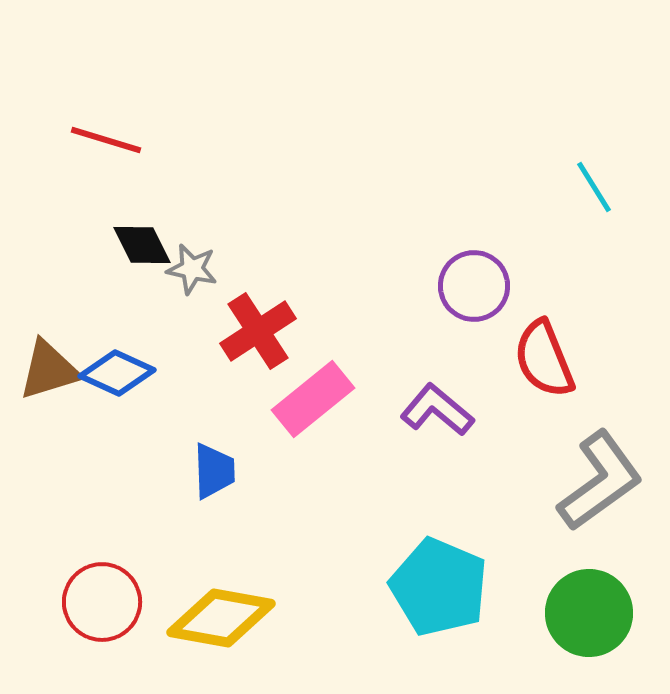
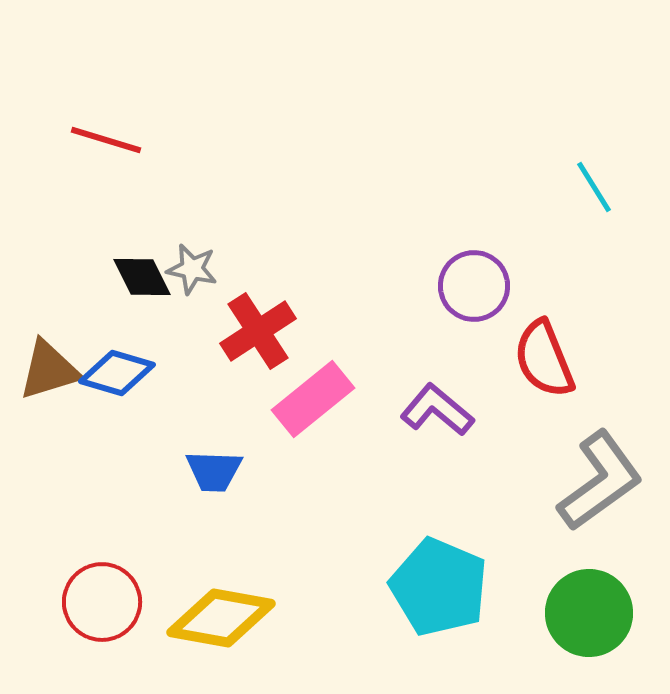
black diamond: moved 32 px down
blue diamond: rotated 8 degrees counterclockwise
blue trapezoid: rotated 94 degrees clockwise
